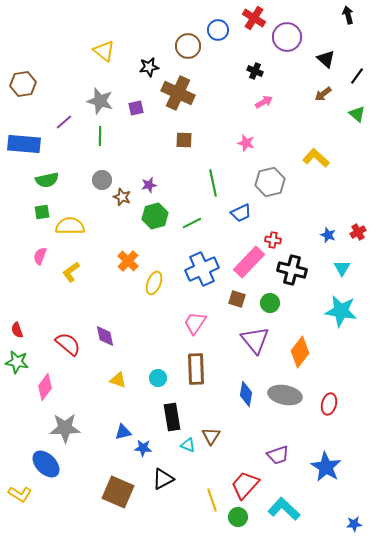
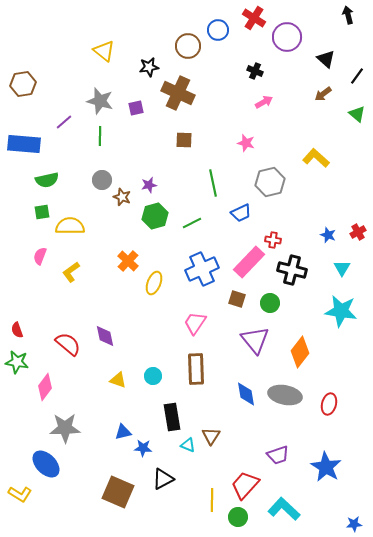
cyan circle at (158, 378): moved 5 px left, 2 px up
blue diamond at (246, 394): rotated 20 degrees counterclockwise
yellow line at (212, 500): rotated 20 degrees clockwise
